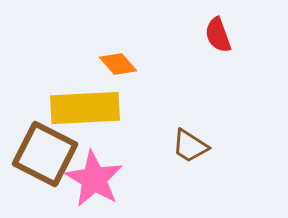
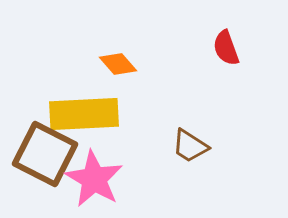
red semicircle: moved 8 px right, 13 px down
yellow rectangle: moved 1 px left, 6 px down
